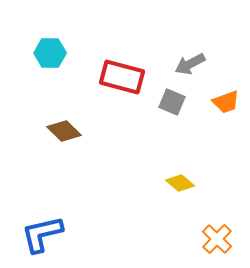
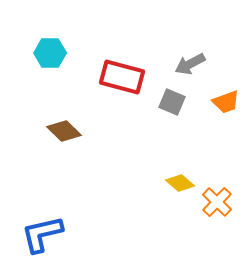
orange cross: moved 37 px up
